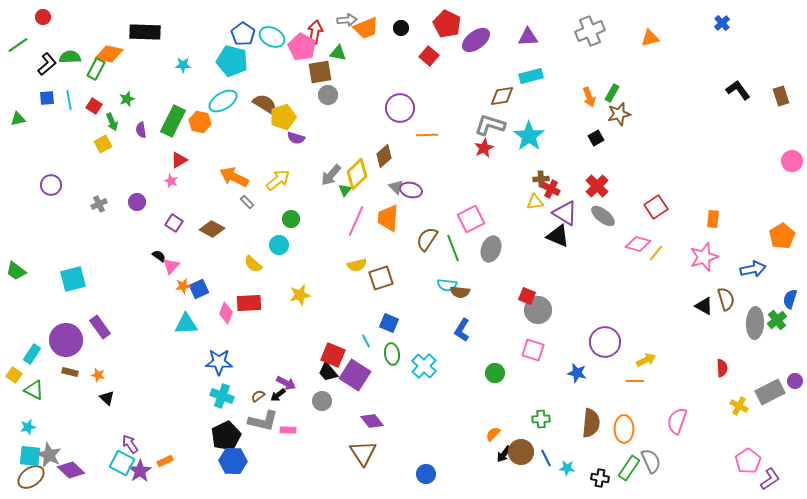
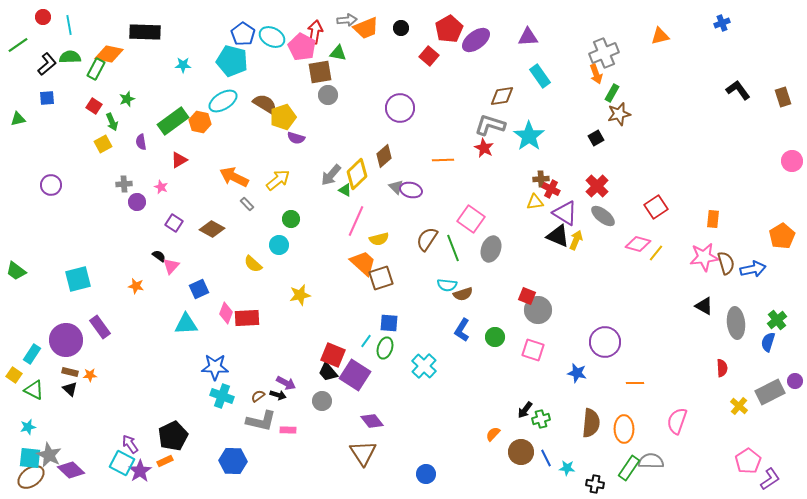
blue cross at (722, 23): rotated 21 degrees clockwise
red pentagon at (447, 24): moved 2 px right, 5 px down; rotated 16 degrees clockwise
gray cross at (590, 31): moved 14 px right, 22 px down
orange triangle at (650, 38): moved 10 px right, 2 px up
cyan rectangle at (531, 76): moved 9 px right; rotated 70 degrees clockwise
brown rectangle at (781, 96): moved 2 px right, 1 px down
orange arrow at (589, 97): moved 7 px right, 23 px up
cyan line at (69, 100): moved 75 px up
green rectangle at (173, 121): rotated 28 degrees clockwise
purple semicircle at (141, 130): moved 12 px down
orange line at (427, 135): moved 16 px right, 25 px down
red star at (484, 148): rotated 18 degrees counterclockwise
pink star at (171, 181): moved 10 px left, 6 px down
green triangle at (345, 190): rotated 40 degrees counterclockwise
gray rectangle at (247, 202): moved 2 px down
gray cross at (99, 204): moved 25 px right, 20 px up; rotated 21 degrees clockwise
orange trapezoid at (388, 218): moved 25 px left, 45 px down; rotated 128 degrees clockwise
pink square at (471, 219): rotated 28 degrees counterclockwise
pink star at (704, 257): rotated 12 degrees clockwise
yellow semicircle at (357, 265): moved 22 px right, 26 px up
cyan square at (73, 279): moved 5 px right
orange star at (183, 286): moved 47 px left; rotated 21 degrees clockwise
brown semicircle at (460, 292): moved 3 px right, 2 px down; rotated 24 degrees counterclockwise
brown semicircle at (726, 299): moved 36 px up
blue semicircle at (790, 299): moved 22 px left, 43 px down
red rectangle at (249, 303): moved 2 px left, 15 px down
blue square at (389, 323): rotated 18 degrees counterclockwise
gray ellipse at (755, 323): moved 19 px left; rotated 8 degrees counterclockwise
cyan line at (366, 341): rotated 64 degrees clockwise
green ellipse at (392, 354): moved 7 px left, 6 px up; rotated 25 degrees clockwise
yellow arrow at (646, 360): moved 70 px left, 120 px up; rotated 42 degrees counterclockwise
blue star at (219, 362): moved 4 px left, 5 px down
green circle at (495, 373): moved 36 px up
orange star at (98, 375): moved 8 px left; rotated 16 degrees counterclockwise
orange line at (635, 381): moved 2 px down
black arrow at (278, 395): rotated 126 degrees counterclockwise
black triangle at (107, 398): moved 37 px left, 9 px up
yellow cross at (739, 406): rotated 12 degrees clockwise
green cross at (541, 419): rotated 12 degrees counterclockwise
gray L-shape at (263, 421): moved 2 px left
black pentagon at (226, 436): moved 53 px left
black arrow at (504, 454): moved 21 px right, 44 px up
cyan square at (30, 456): moved 2 px down
gray semicircle at (651, 461): rotated 65 degrees counterclockwise
black cross at (600, 478): moved 5 px left, 6 px down
